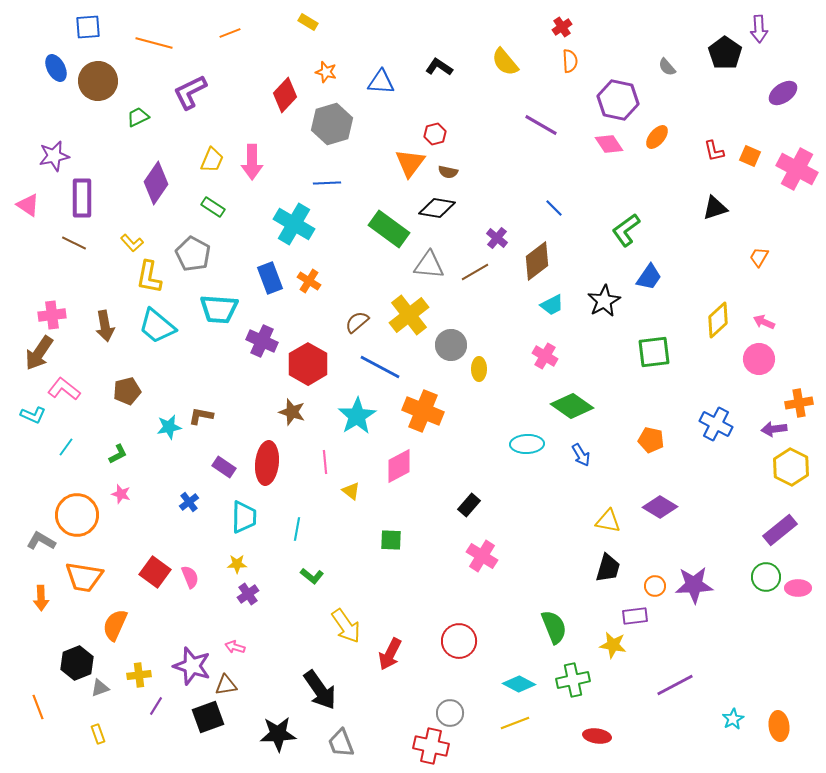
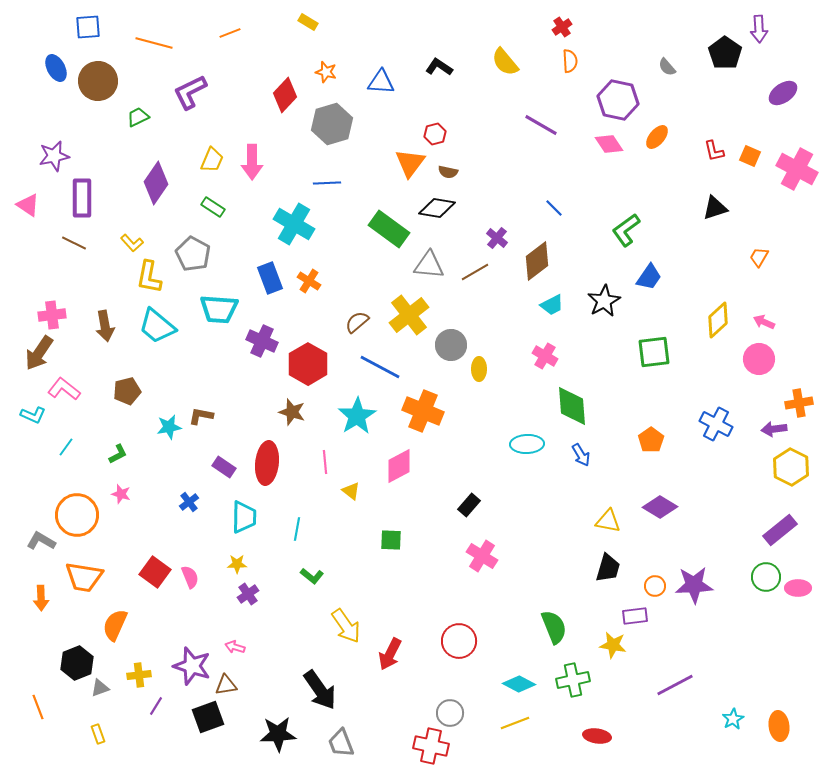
green diamond at (572, 406): rotated 51 degrees clockwise
orange pentagon at (651, 440): rotated 25 degrees clockwise
